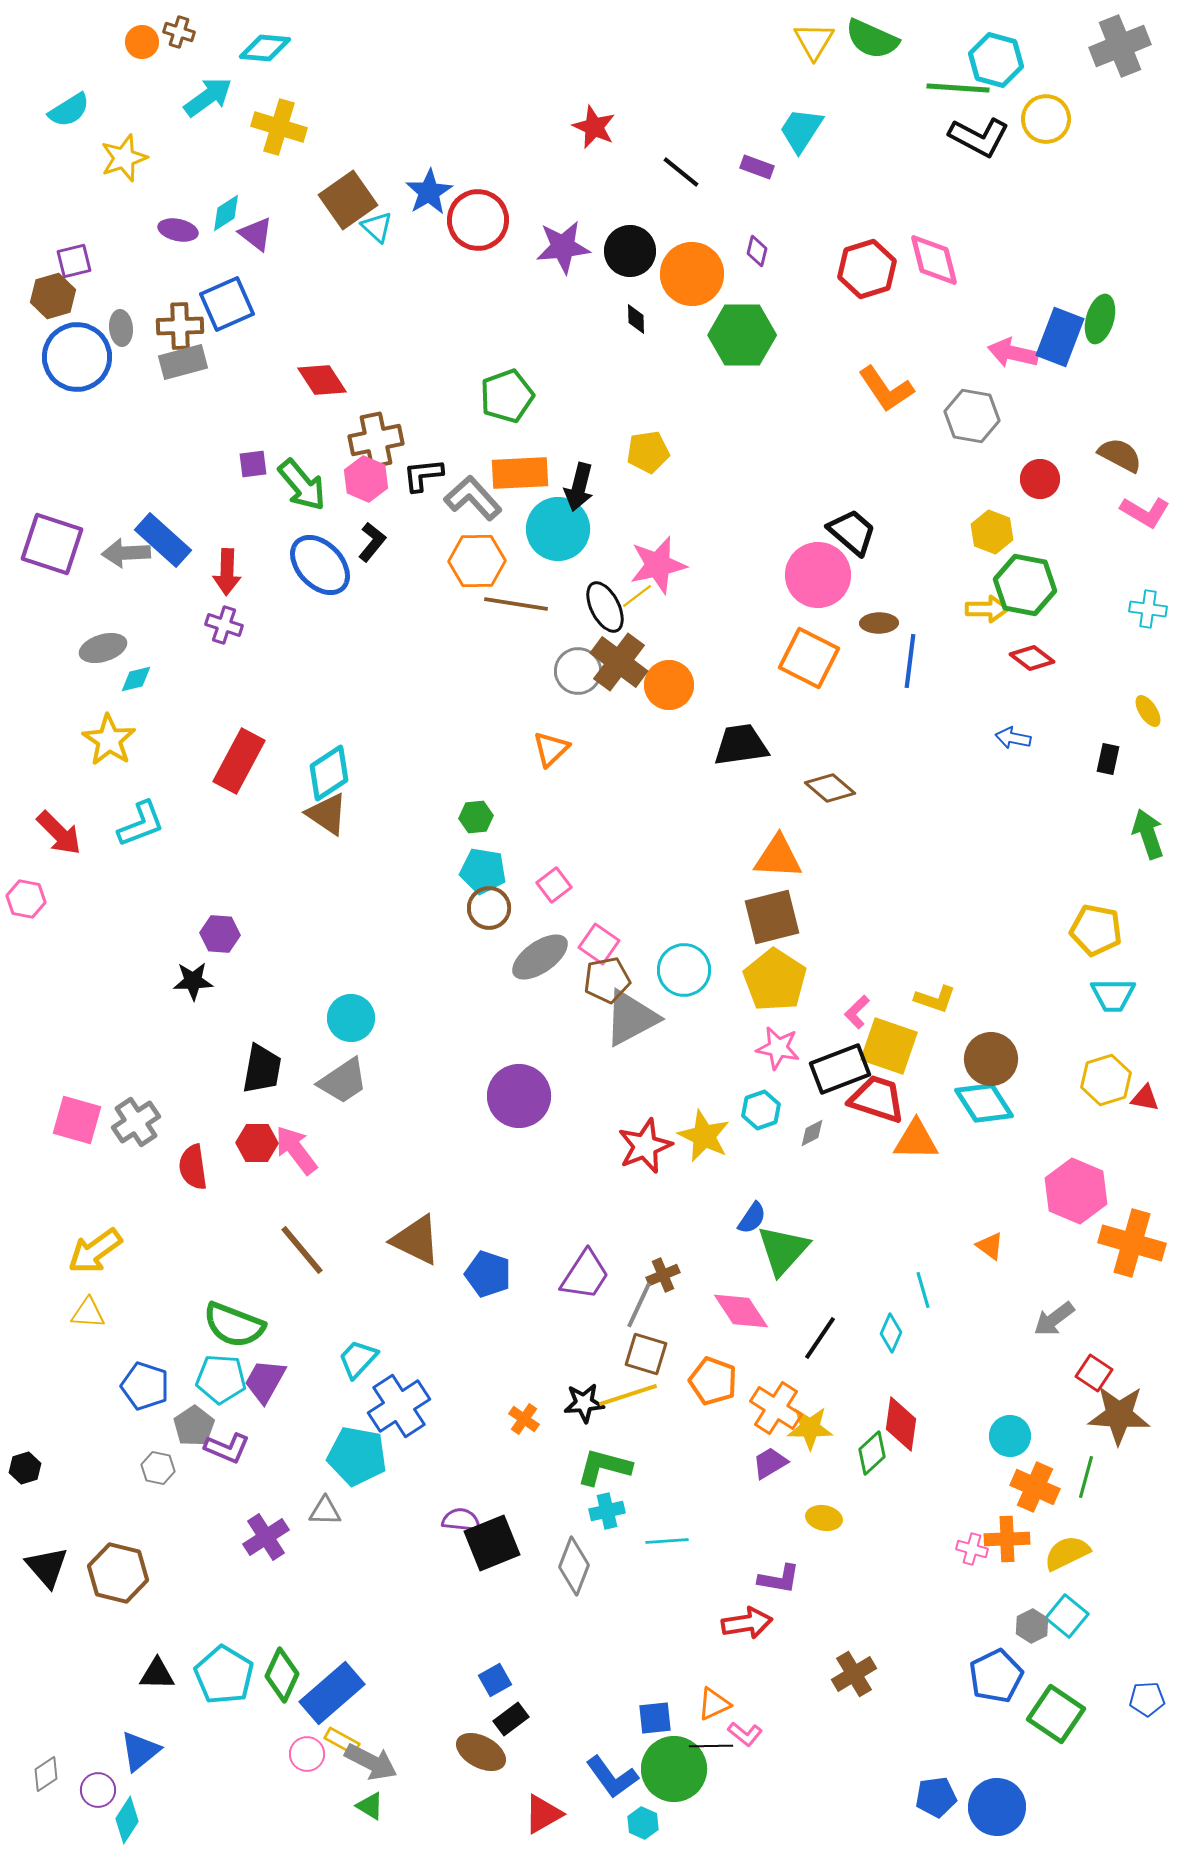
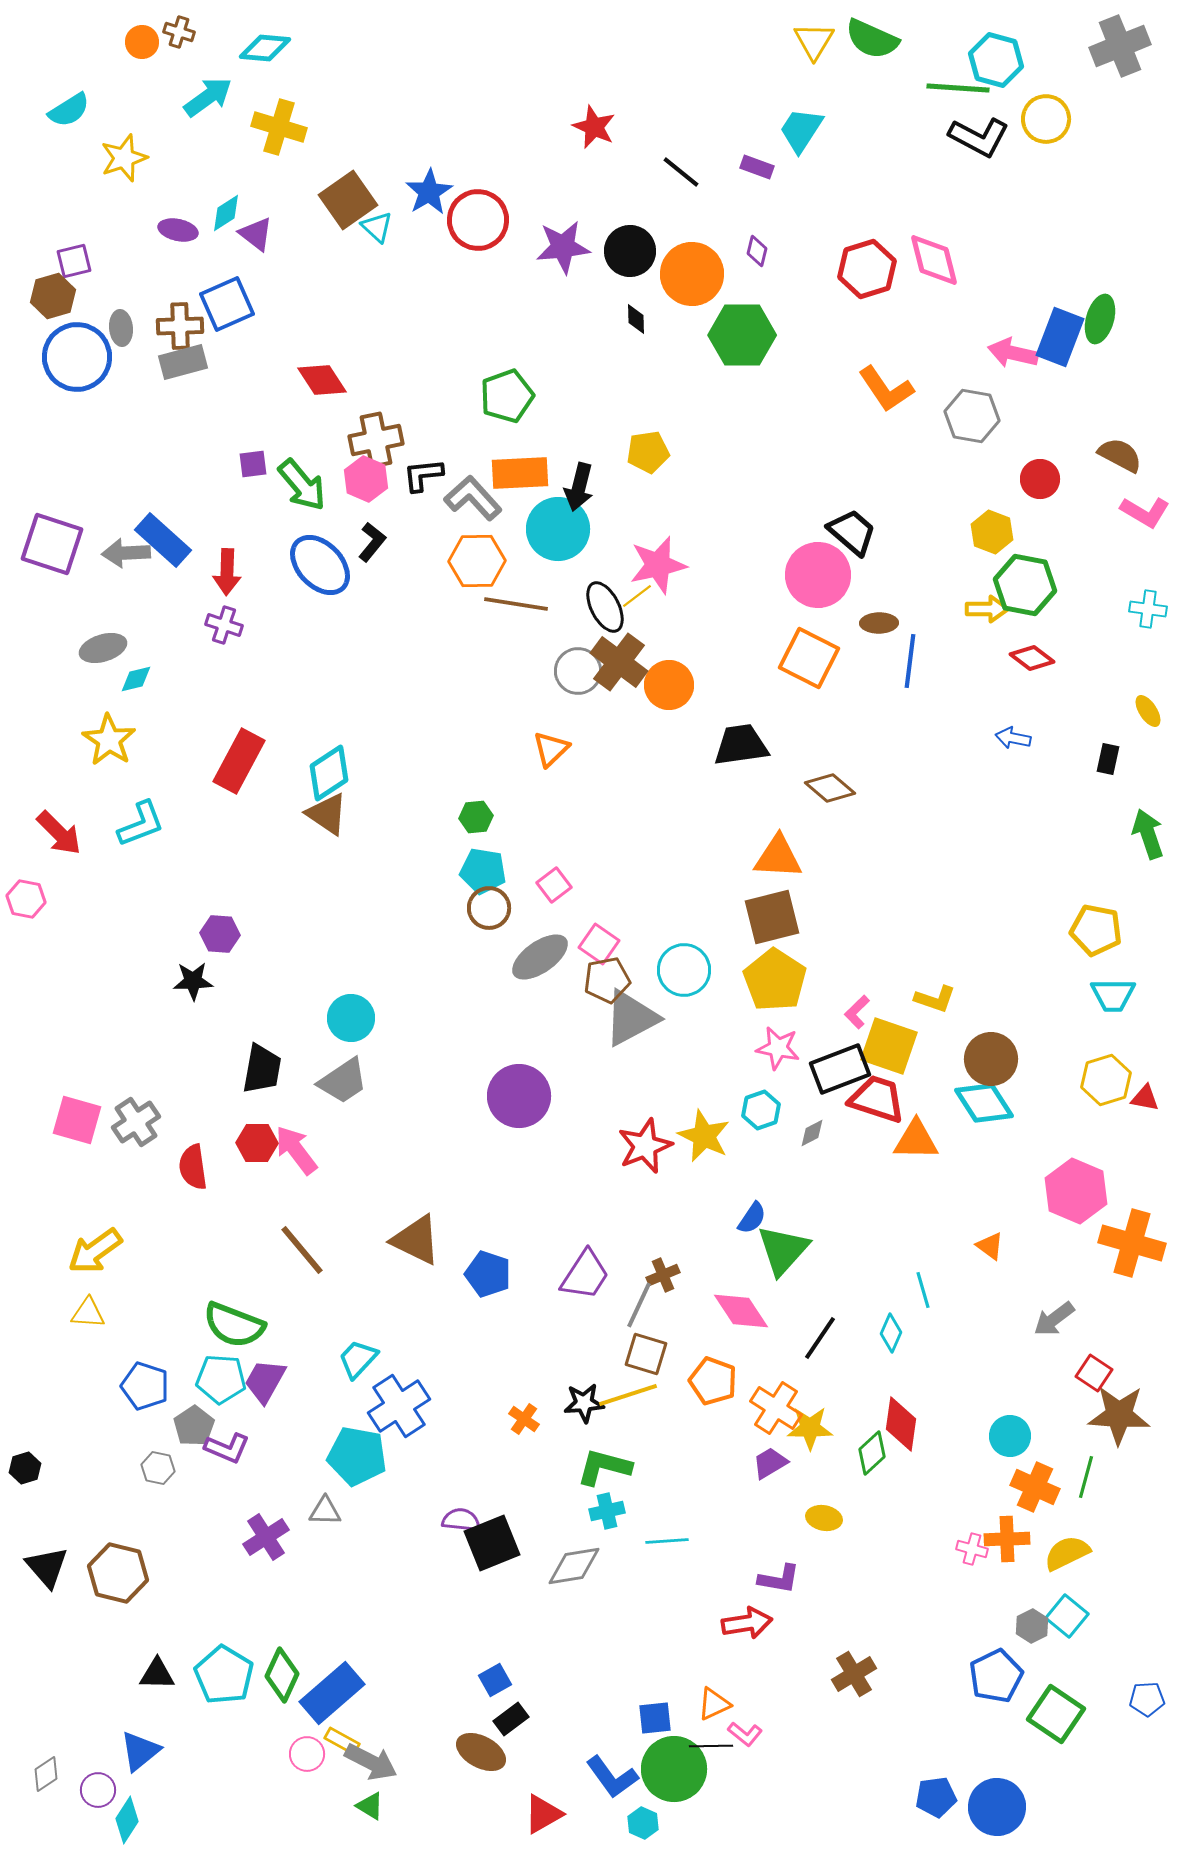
gray diamond at (574, 1566): rotated 60 degrees clockwise
